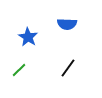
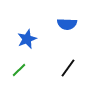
blue star: moved 1 px left, 2 px down; rotated 18 degrees clockwise
